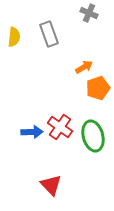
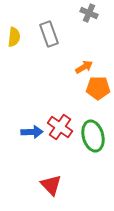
orange pentagon: rotated 20 degrees clockwise
